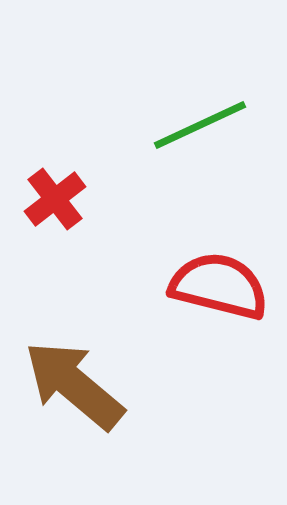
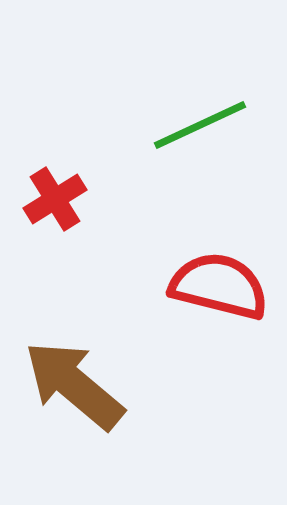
red cross: rotated 6 degrees clockwise
